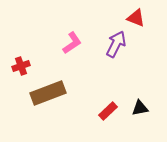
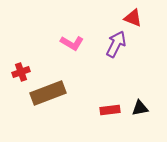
red triangle: moved 3 px left
pink L-shape: rotated 65 degrees clockwise
red cross: moved 6 px down
red rectangle: moved 2 px right, 1 px up; rotated 36 degrees clockwise
